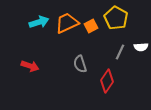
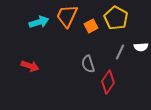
orange trapezoid: moved 7 px up; rotated 40 degrees counterclockwise
gray semicircle: moved 8 px right
red diamond: moved 1 px right, 1 px down
